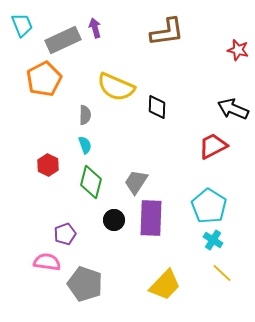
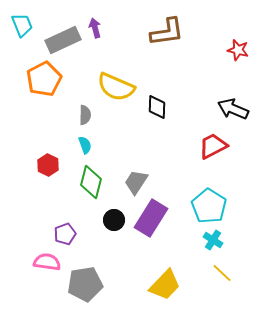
purple rectangle: rotated 30 degrees clockwise
gray pentagon: rotated 28 degrees counterclockwise
